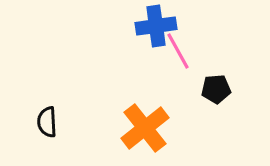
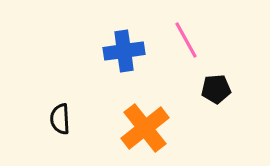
blue cross: moved 32 px left, 25 px down
pink line: moved 8 px right, 11 px up
black semicircle: moved 13 px right, 3 px up
